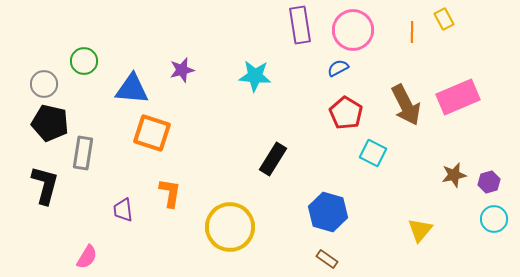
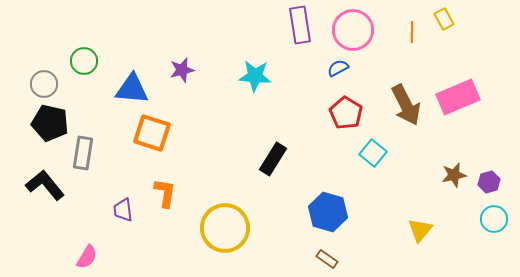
cyan square: rotated 12 degrees clockwise
black L-shape: rotated 54 degrees counterclockwise
orange L-shape: moved 5 px left
yellow circle: moved 5 px left, 1 px down
